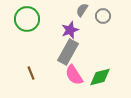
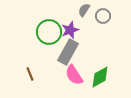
gray semicircle: moved 2 px right
green circle: moved 22 px right, 13 px down
brown line: moved 1 px left, 1 px down
green diamond: rotated 15 degrees counterclockwise
